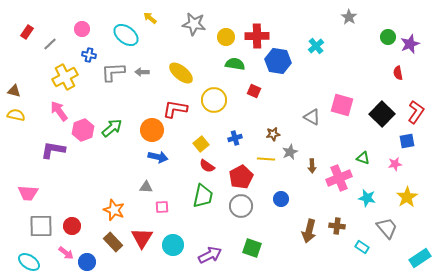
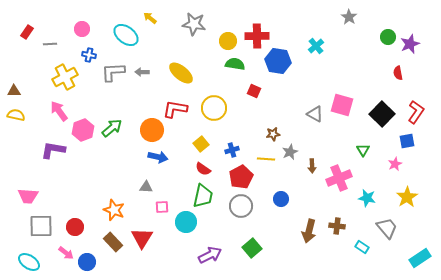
yellow circle at (226, 37): moved 2 px right, 4 px down
gray line at (50, 44): rotated 40 degrees clockwise
brown triangle at (14, 91): rotated 16 degrees counterclockwise
yellow circle at (214, 100): moved 8 px down
gray triangle at (312, 117): moved 3 px right, 3 px up
blue cross at (235, 138): moved 3 px left, 12 px down
green triangle at (363, 158): moved 8 px up; rotated 40 degrees clockwise
pink star at (395, 164): rotated 16 degrees counterclockwise
red semicircle at (207, 166): moved 4 px left, 3 px down
pink trapezoid at (28, 193): moved 3 px down
red circle at (72, 226): moved 3 px right, 1 px down
cyan circle at (173, 245): moved 13 px right, 23 px up
green square at (252, 248): rotated 30 degrees clockwise
